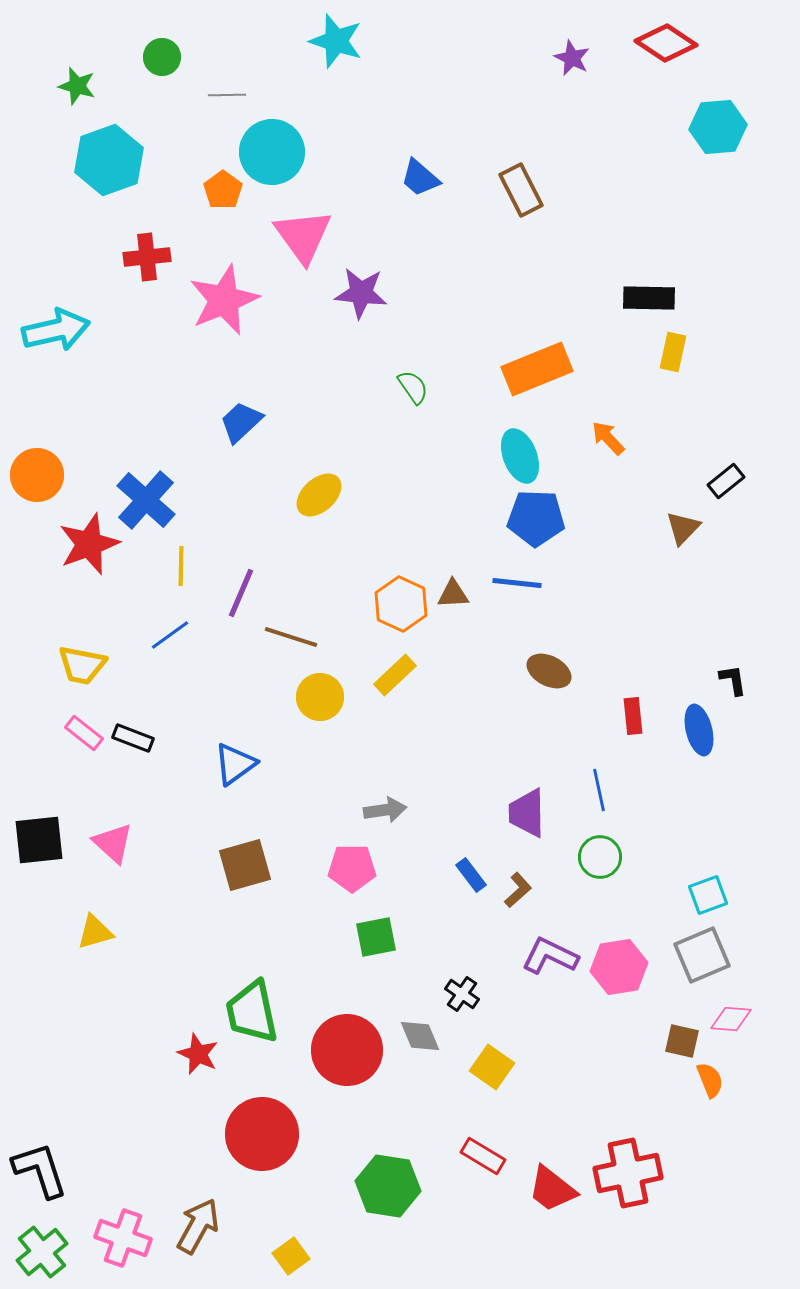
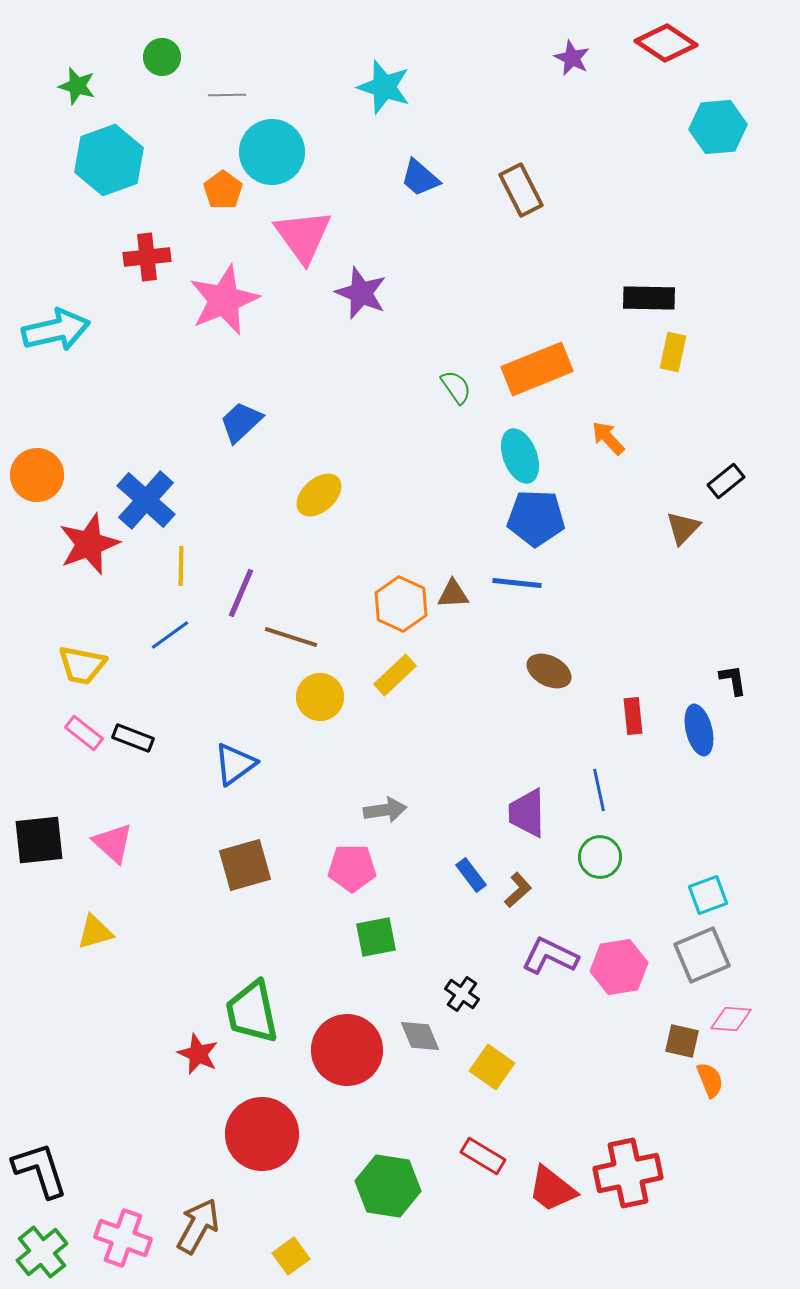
cyan star at (336, 41): moved 48 px right, 46 px down
purple star at (361, 293): rotated 16 degrees clockwise
green semicircle at (413, 387): moved 43 px right
